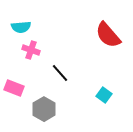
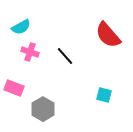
cyan semicircle: rotated 24 degrees counterclockwise
pink cross: moved 1 px left, 2 px down
black line: moved 5 px right, 17 px up
cyan square: rotated 21 degrees counterclockwise
gray hexagon: moved 1 px left
